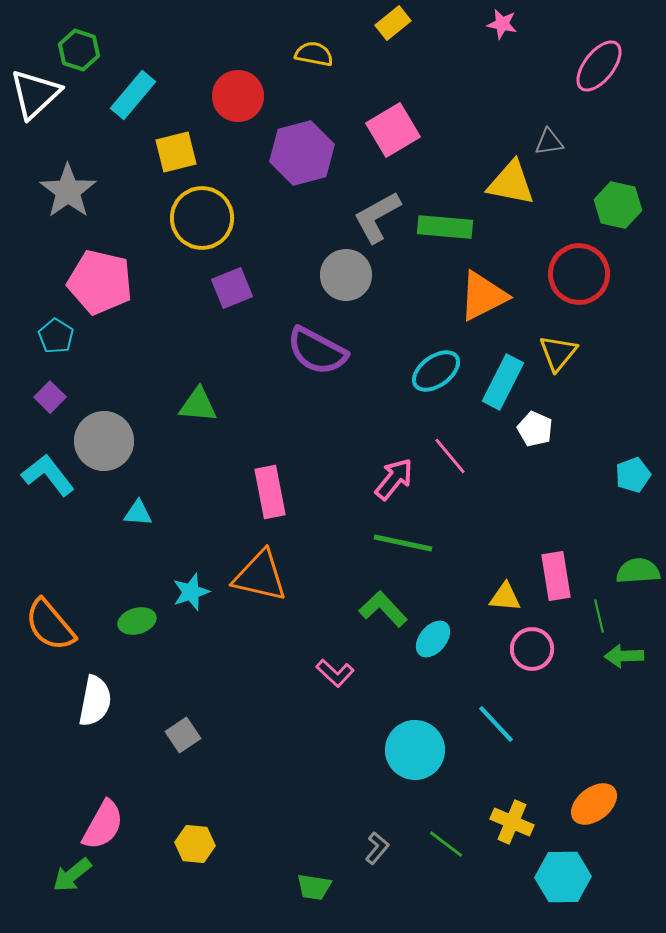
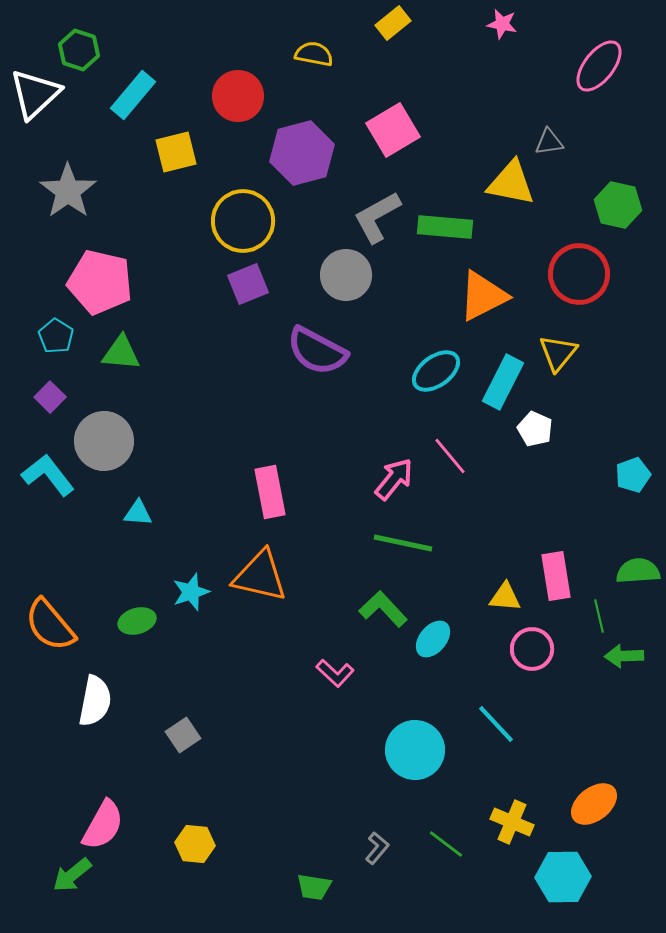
yellow circle at (202, 218): moved 41 px right, 3 px down
purple square at (232, 288): moved 16 px right, 4 px up
green triangle at (198, 405): moved 77 px left, 52 px up
